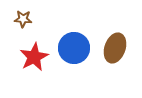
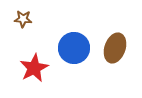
red star: moved 11 px down
